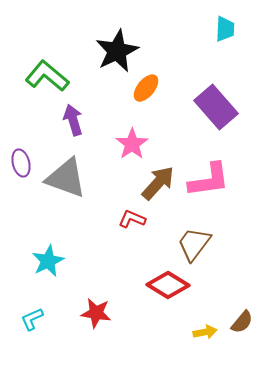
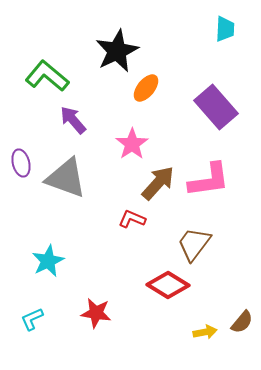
purple arrow: rotated 24 degrees counterclockwise
